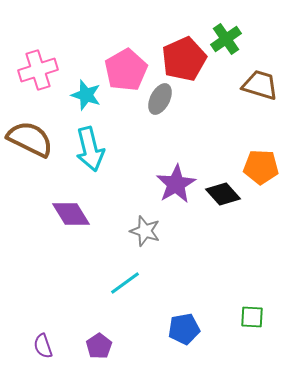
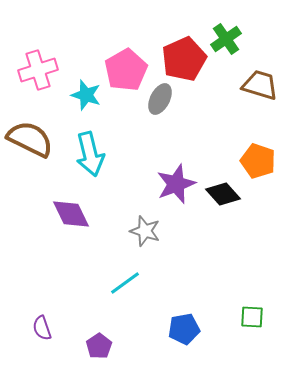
cyan arrow: moved 5 px down
orange pentagon: moved 3 px left, 6 px up; rotated 16 degrees clockwise
purple star: rotated 9 degrees clockwise
purple diamond: rotated 6 degrees clockwise
purple semicircle: moved 1 px left, 18 px up
